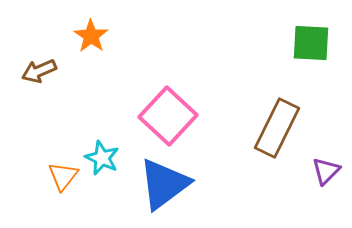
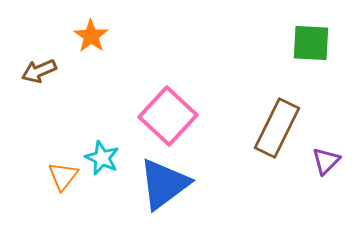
purple triangle: moved 10 px up
